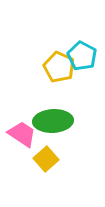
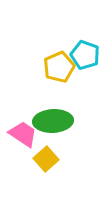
cyan pentagon: moved 3 px right, 1 px up; rotated 8 degrees counterclockwise
yellow pentagon: rotated 24 degrees clockwise
pink trapezoid: moved 1 px right
